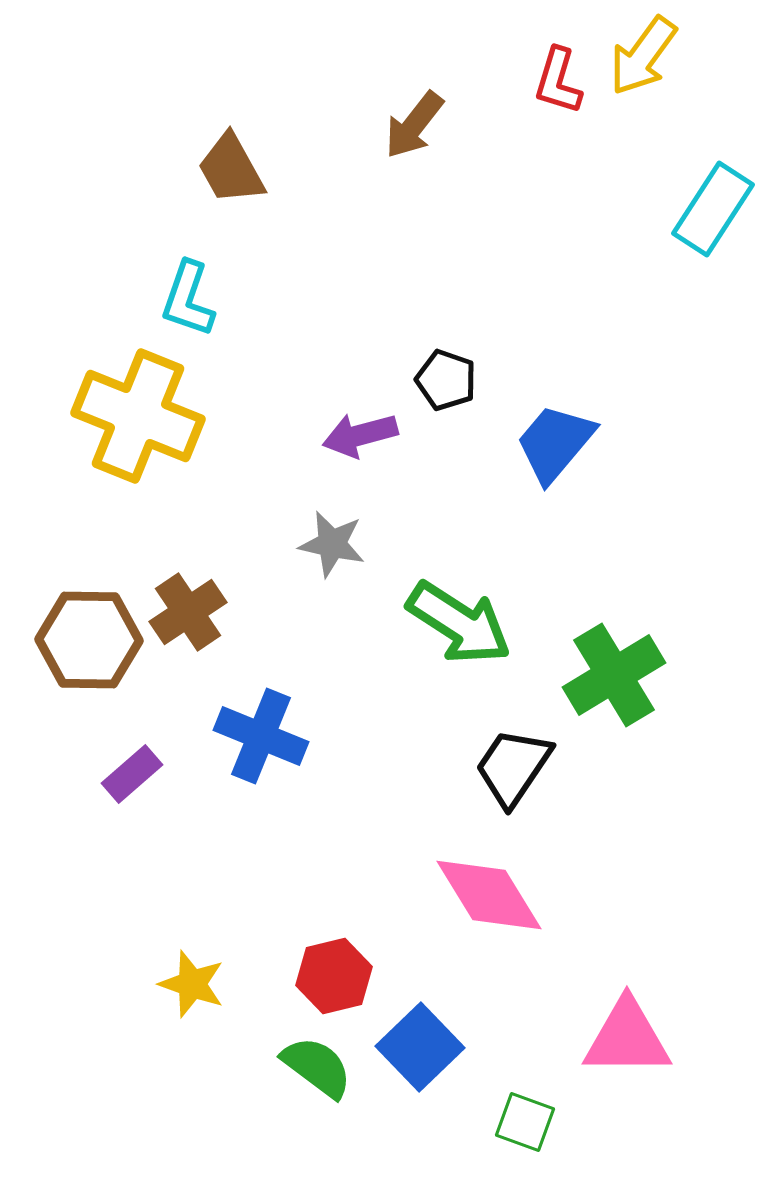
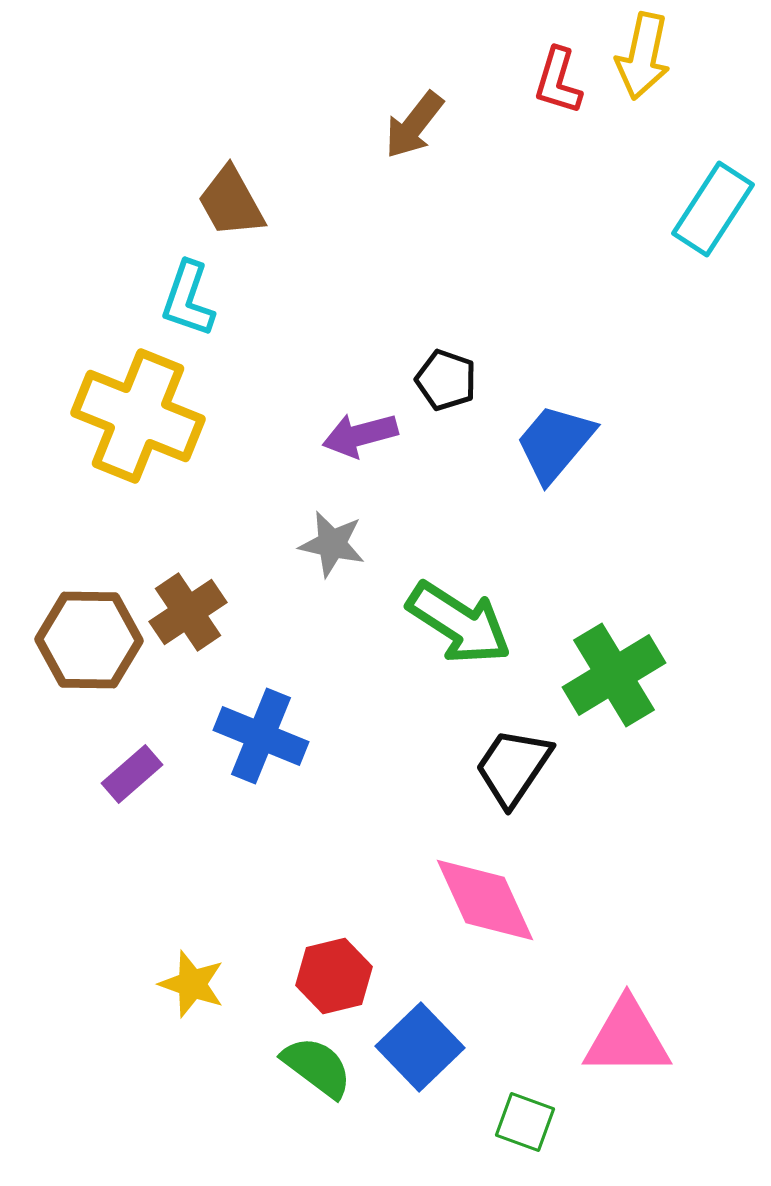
yellow arrow: rotated 24 degrees counterclockwise
brown trapezoid: moved 33 px down
pink diamond: moved 4 px left, 5 px down; rotated 7 degrees clockwise
